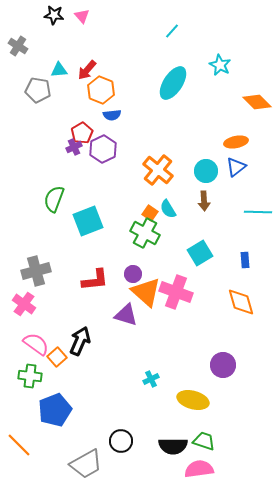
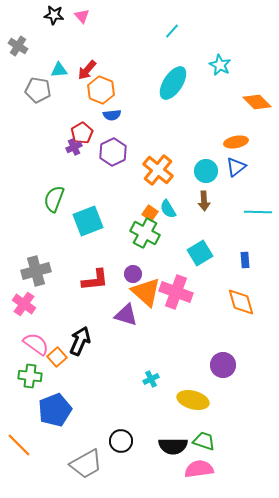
purple hexagon at (103, 149): moved 10 px right, 3 px down
